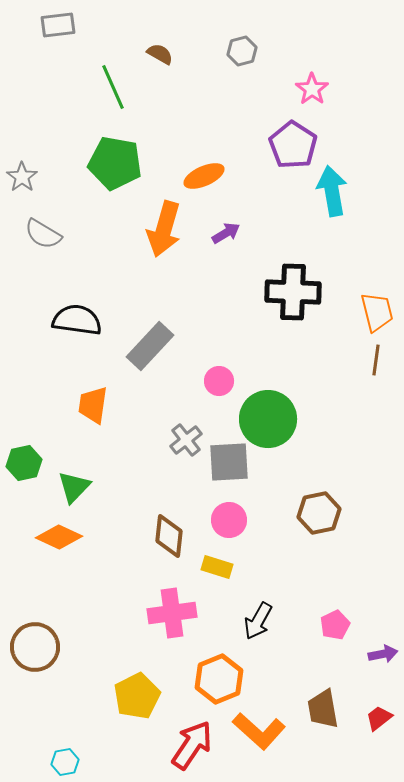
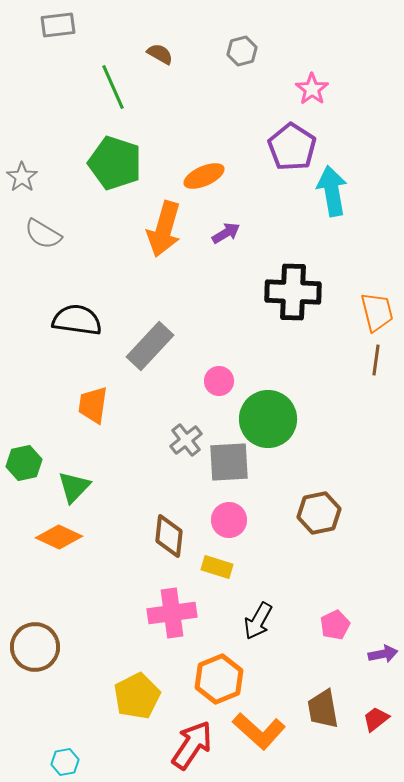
purple pentagon at (293, 145): moved 1 px left, 2 px down
green pentagon at (115, 163): rotated 8 degrees clockwise
red trapezoid at (379, 718): moved 3 px left, 1 px down
